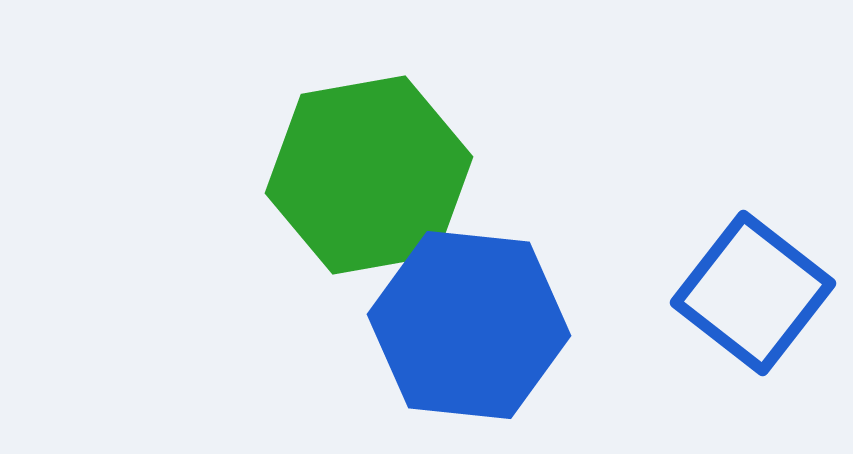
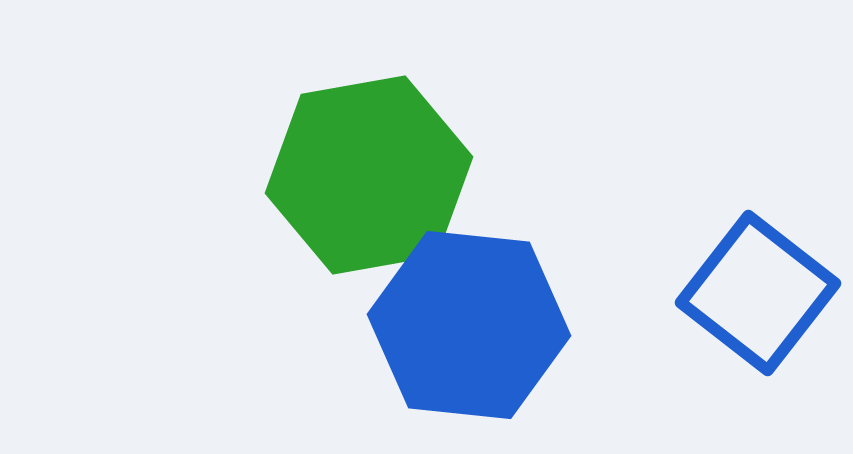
blue square: moved 5 px right
